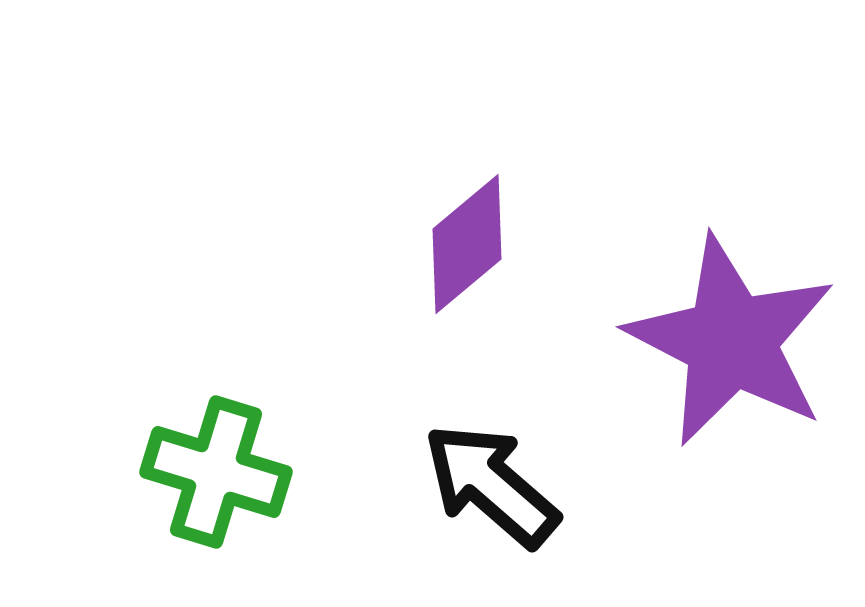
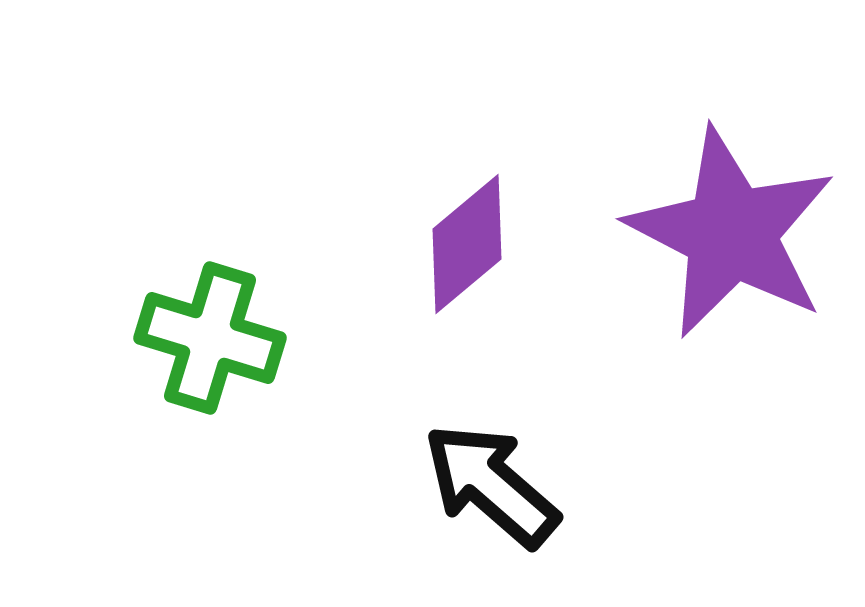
purple star: moved 108 px up
green cross: moved 6 px left, 134 px up
